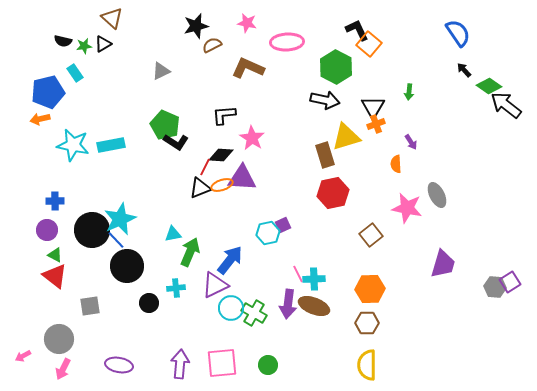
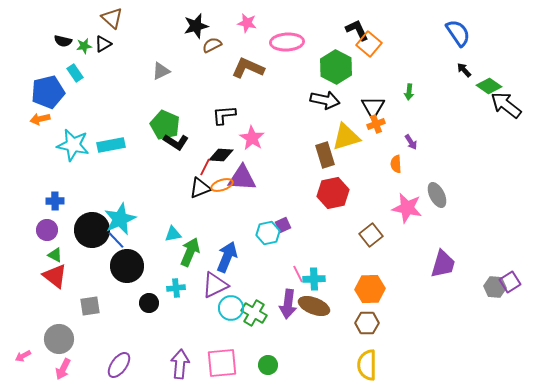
blue arrow at (230, 260): moved 3 px left, 3 px up; rotated 16 degrees counterclockwise
purple ellipse at (119, 365): rotated 64 degrees counterclockwise
